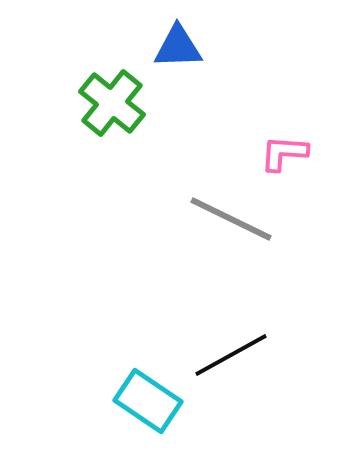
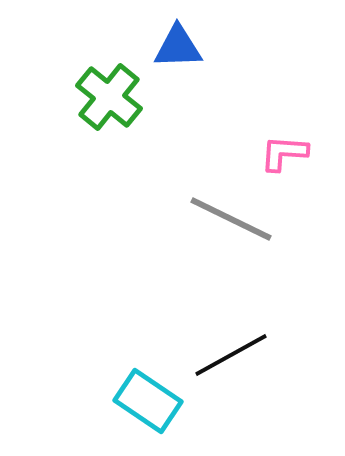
green cross: moved 3 px left, 6 px up
